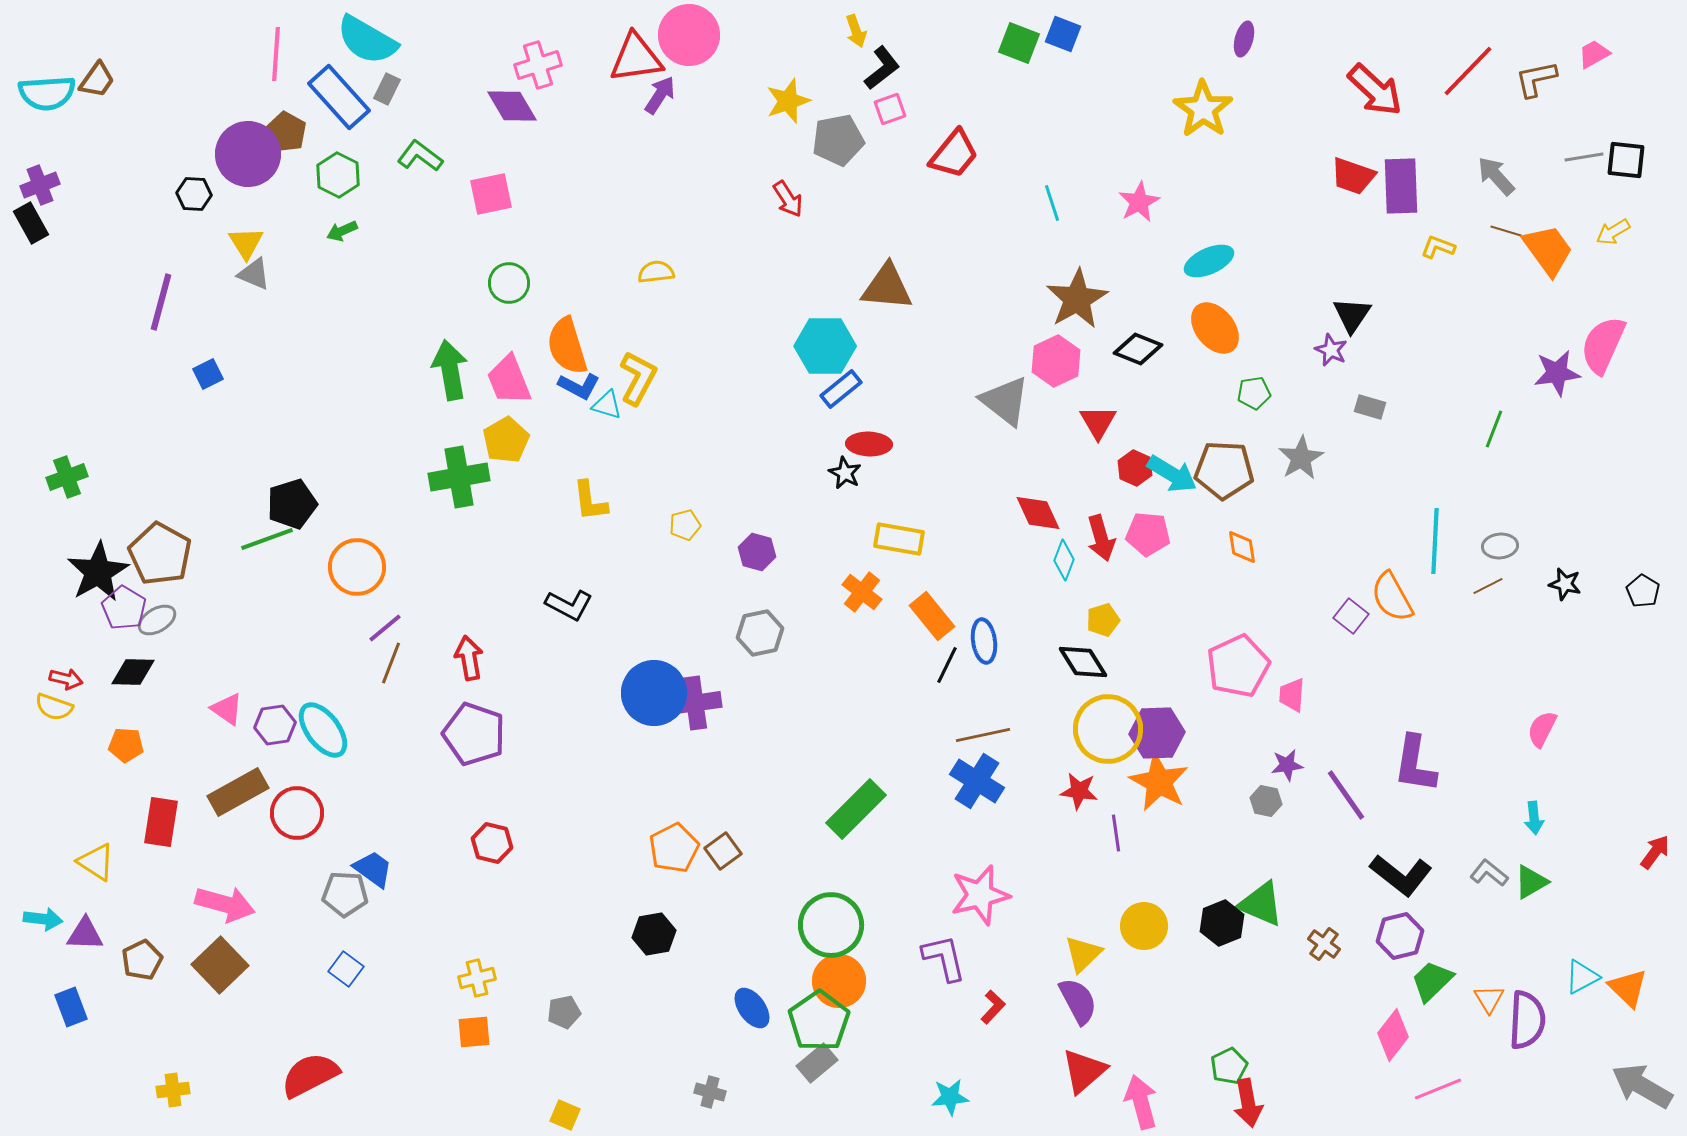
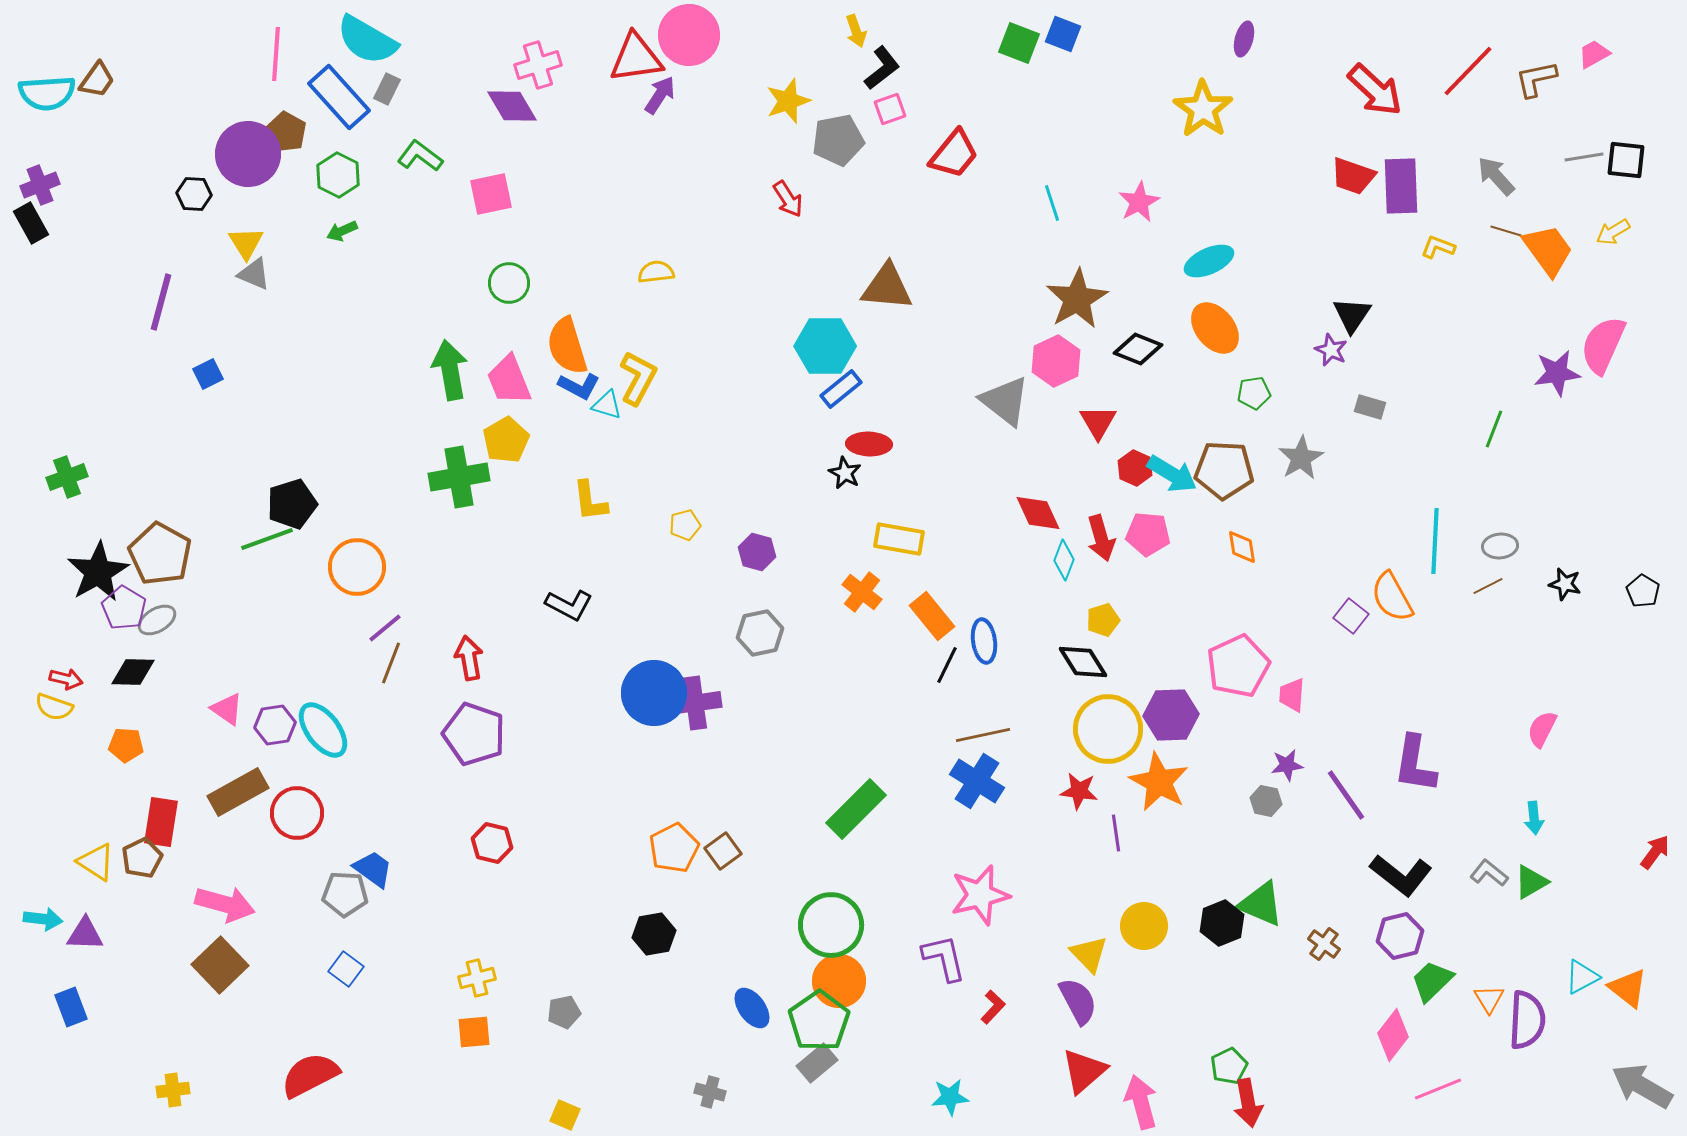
purple hexagon at (1157, 733): moved 14 px right, 18 px up
yellow triangle at (1083, 954): moved 6 px right; rotated 30 degrees counterclockwise
brown pentagon at (142, 960): moved 102 px up
orange triangle at (1628, 988): rotated 6 degrees counterclockwise
